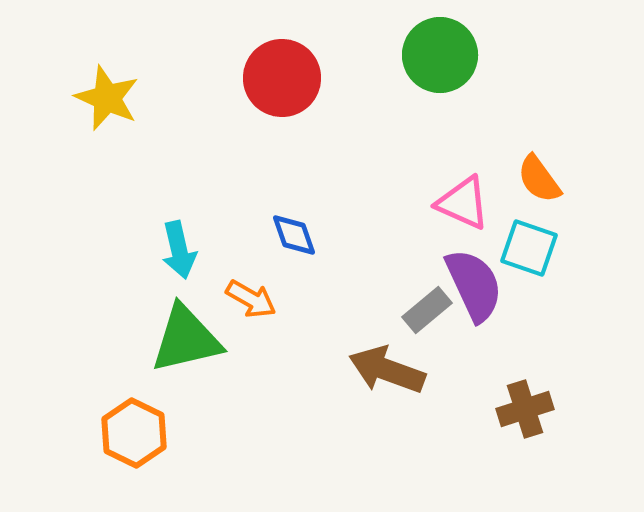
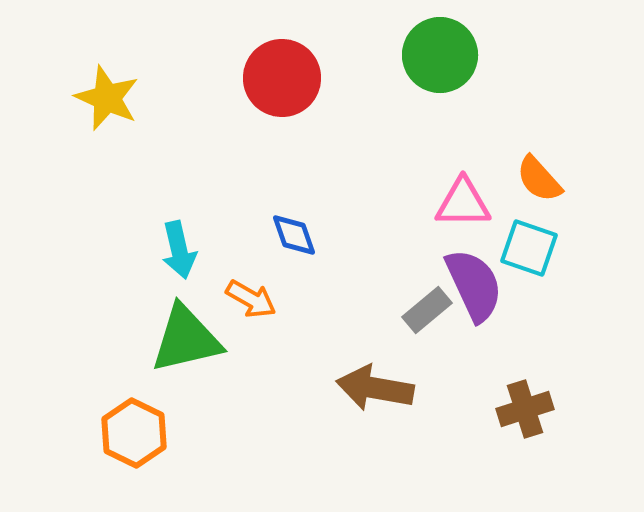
orange semicircle: rotated 6 degrees counterclockwise
pink triangle: rotated 24 degrees counterclockwise
brown arrow: moved 12 px left, 18 px down; rotated 10 degrees counterclockwise
